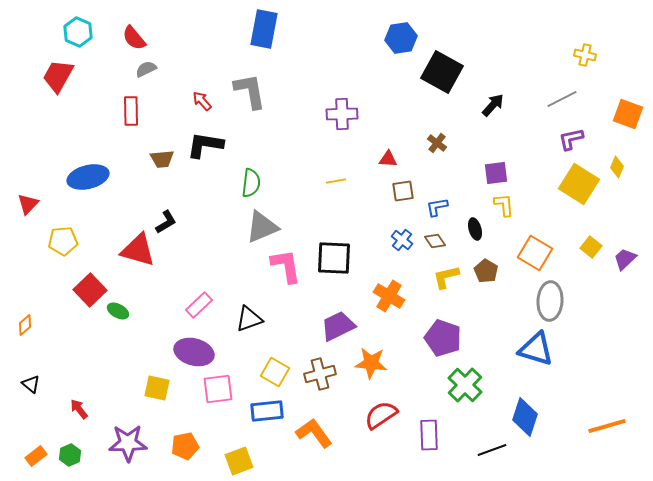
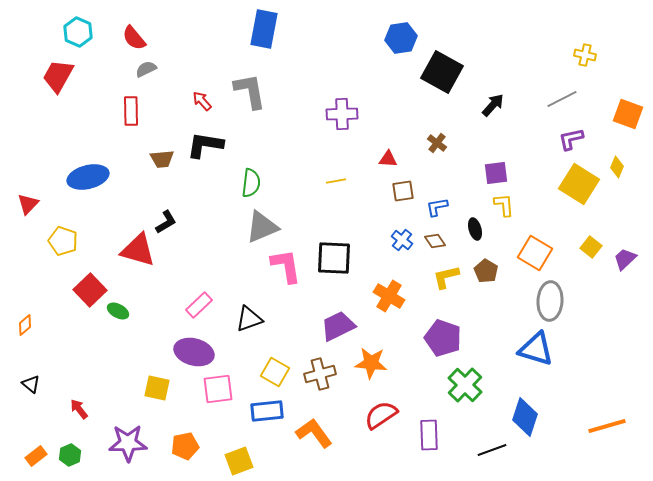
yellow pentagon at (63, 241): rotated 24 degrees clockwise
